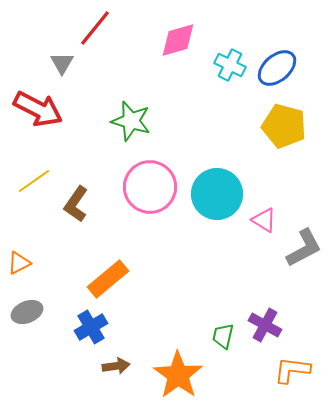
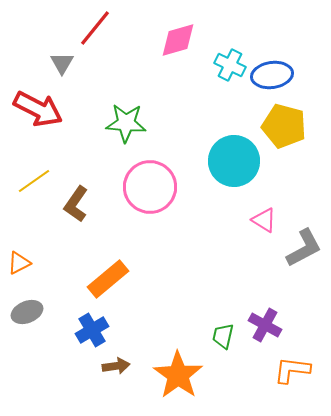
blue ellipse: moved 5 px left, 7 px down; rotated 33 degrees clockwise
green star: moved 5 px left, 2 px down; rotated 12 degrees counterclockwise
cyan circle: moved 17 px right, 33 px up
blue cross: moved 1 px right, 3 px down
